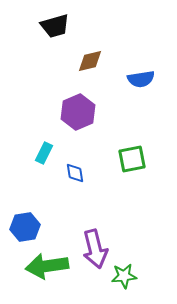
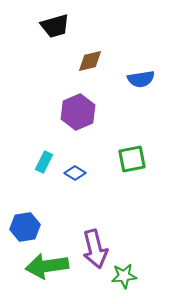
cyan rectangle: moved 9 px down
blue diamond: rotated 50 degrees counterclockwise
